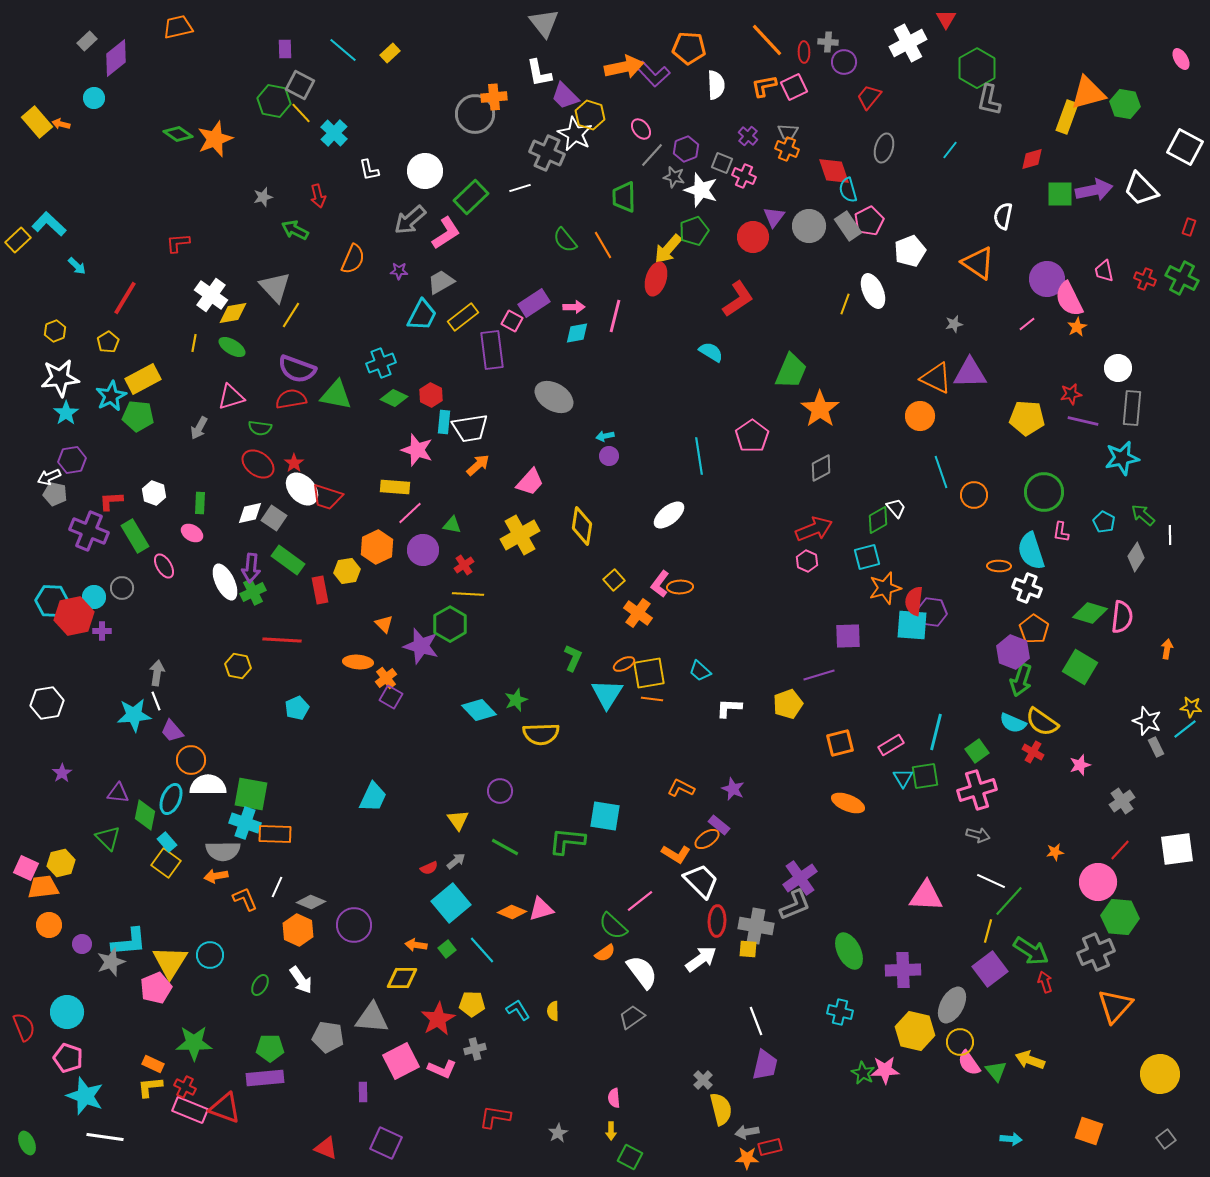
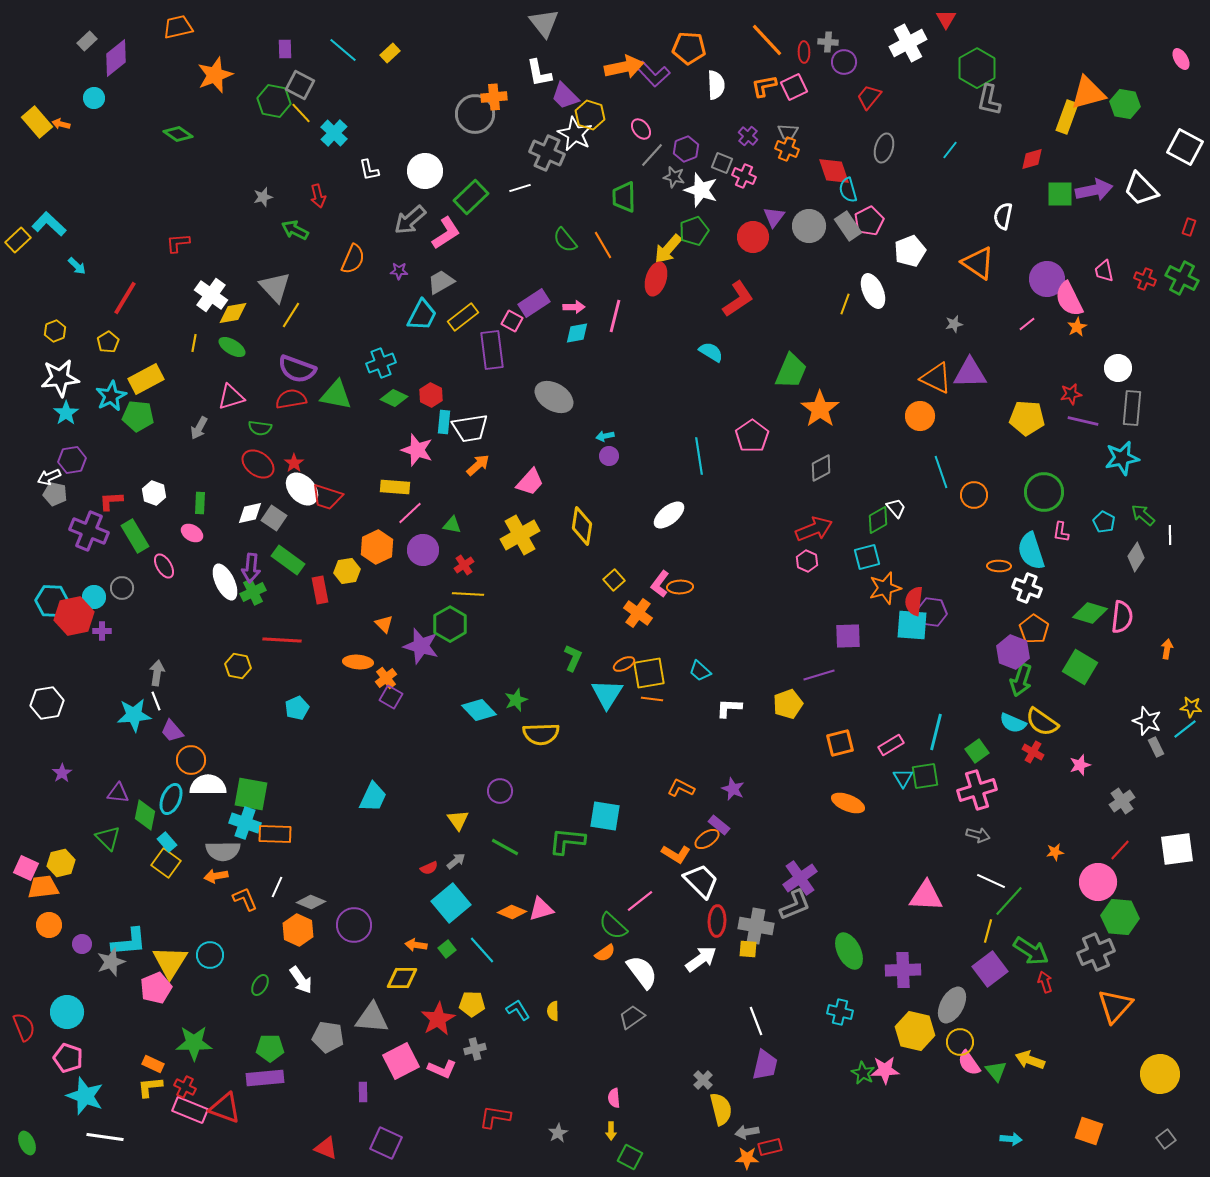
orange star at (215, 139): moved 64 px up
yellow rectangle at (143, 379): moved 3 px right
